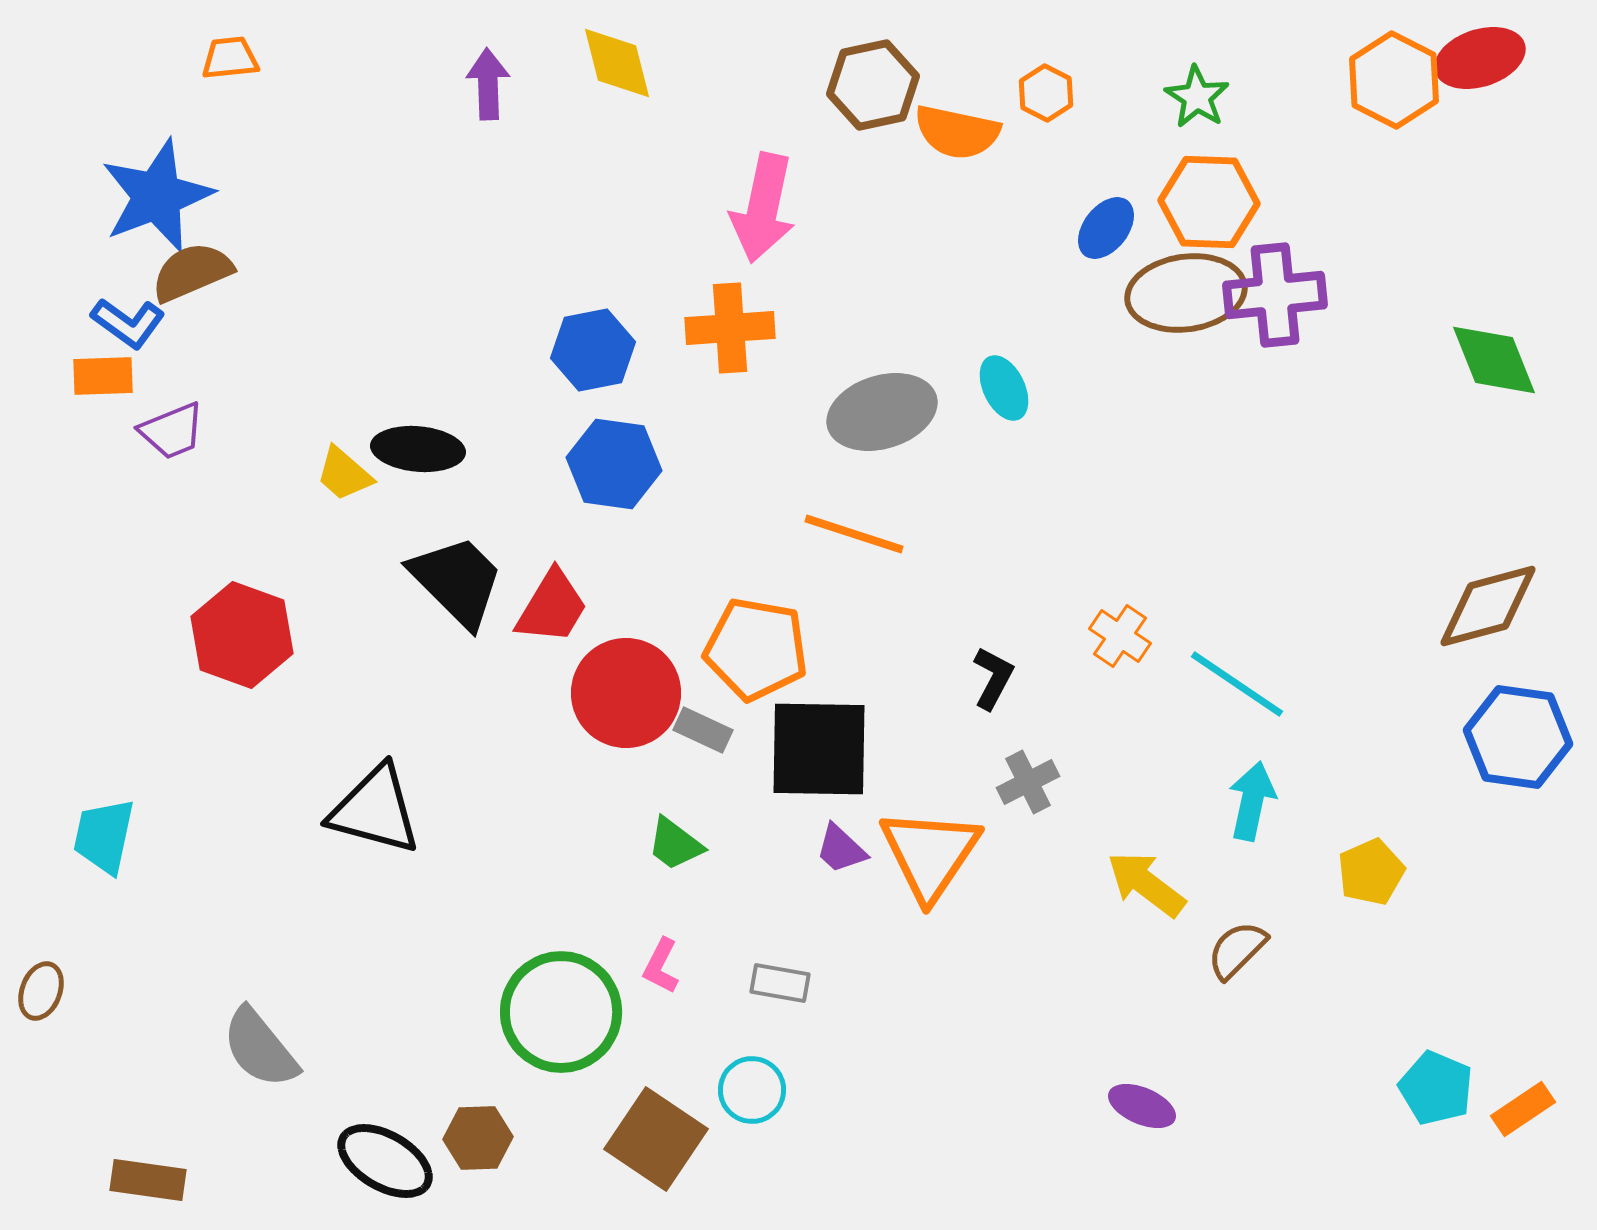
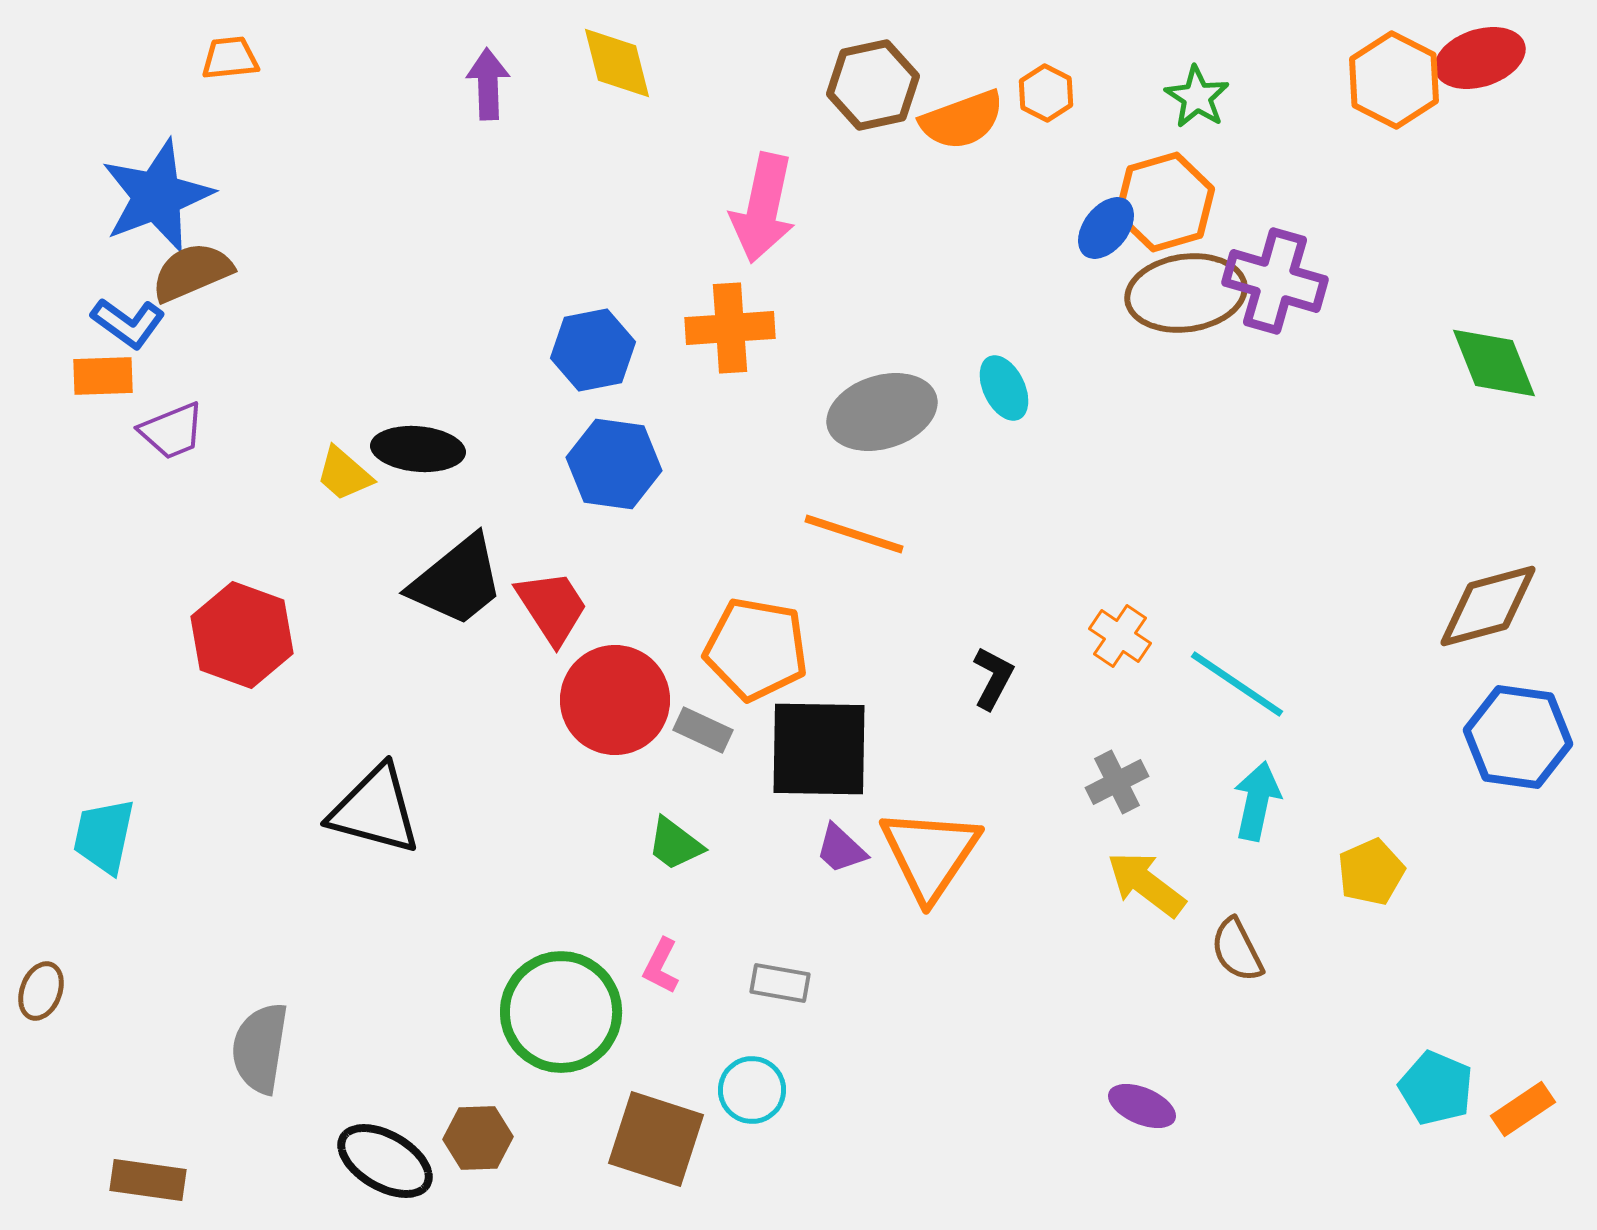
orange semicircle at (957, 132): moved 5 px right, 12 px up; rotated 32 degrees counterclockwise
orange hexagon at (1209, 202): moved 44 px left; rotated 18 degrees counterclockwise
purple cross at (1275, 295): moved 14 px up; rotated 22 degrees clockwise
green diamond at (1494, 360): moved 3 px down
black trapezoid at (457, 581): rotated 96 degrees clockwise
red trapezoid at (552, 607): rotated 64 degrees counterclockwise
red circle at (626, 693): moved 11 px left, 7 px down
gray cross at (1028, 782): moved 89 px right
cyan arrow at (1252, 801): moved 5 px right
brown semicircle at (1237, 950): rotated 72 degrees counterclockwise
gray semicircle at (260, 1048): rotated 48 degrees clockwise
brown square at (656, 1139): rotated 16 degrees counterclockwise
